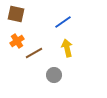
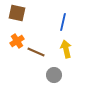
brown square: moved 1 px right, 1 px up
blue line: rotated 42 degrees counterclockwise
yellow arrow: moved 1 px left, 1 px down
brown line: moved 2 px right, 1 px up; rotated 54 degrees clockwise
